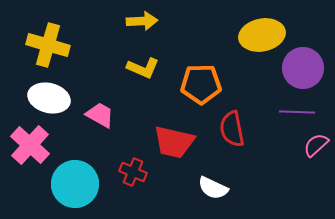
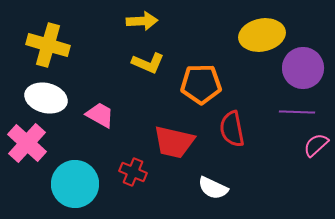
yellow L-shape: moved 5 px right, 5 px up
white ellipse: moved 3 px left
pink cross: moved 3 px left, 2 px up
